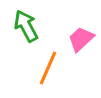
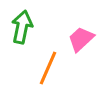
green arrow: moved 4 px left, 1 px down; rotated 40 degrees clockwise
